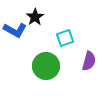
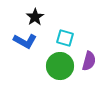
blue L-shape: moved 10 px right, 11 px down
cyan square: rotated 36 degrees clockwise
green circle: moved 14 px right
